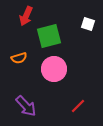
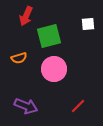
white square: rotated 24 degrees counterclockwise
purple arrow: rotated 25 degrees counterclockwise
